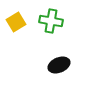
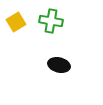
black ellipse: rotated 35 degrees clockwise
